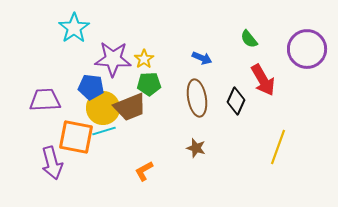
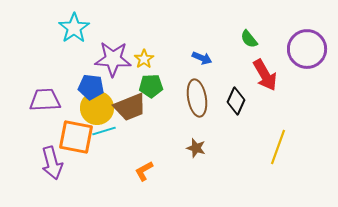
red arrow: moved 2 px right, 5 px up
green pentagon: moved 2 px right, 2 px down
yellow circle: moved 6 px left
